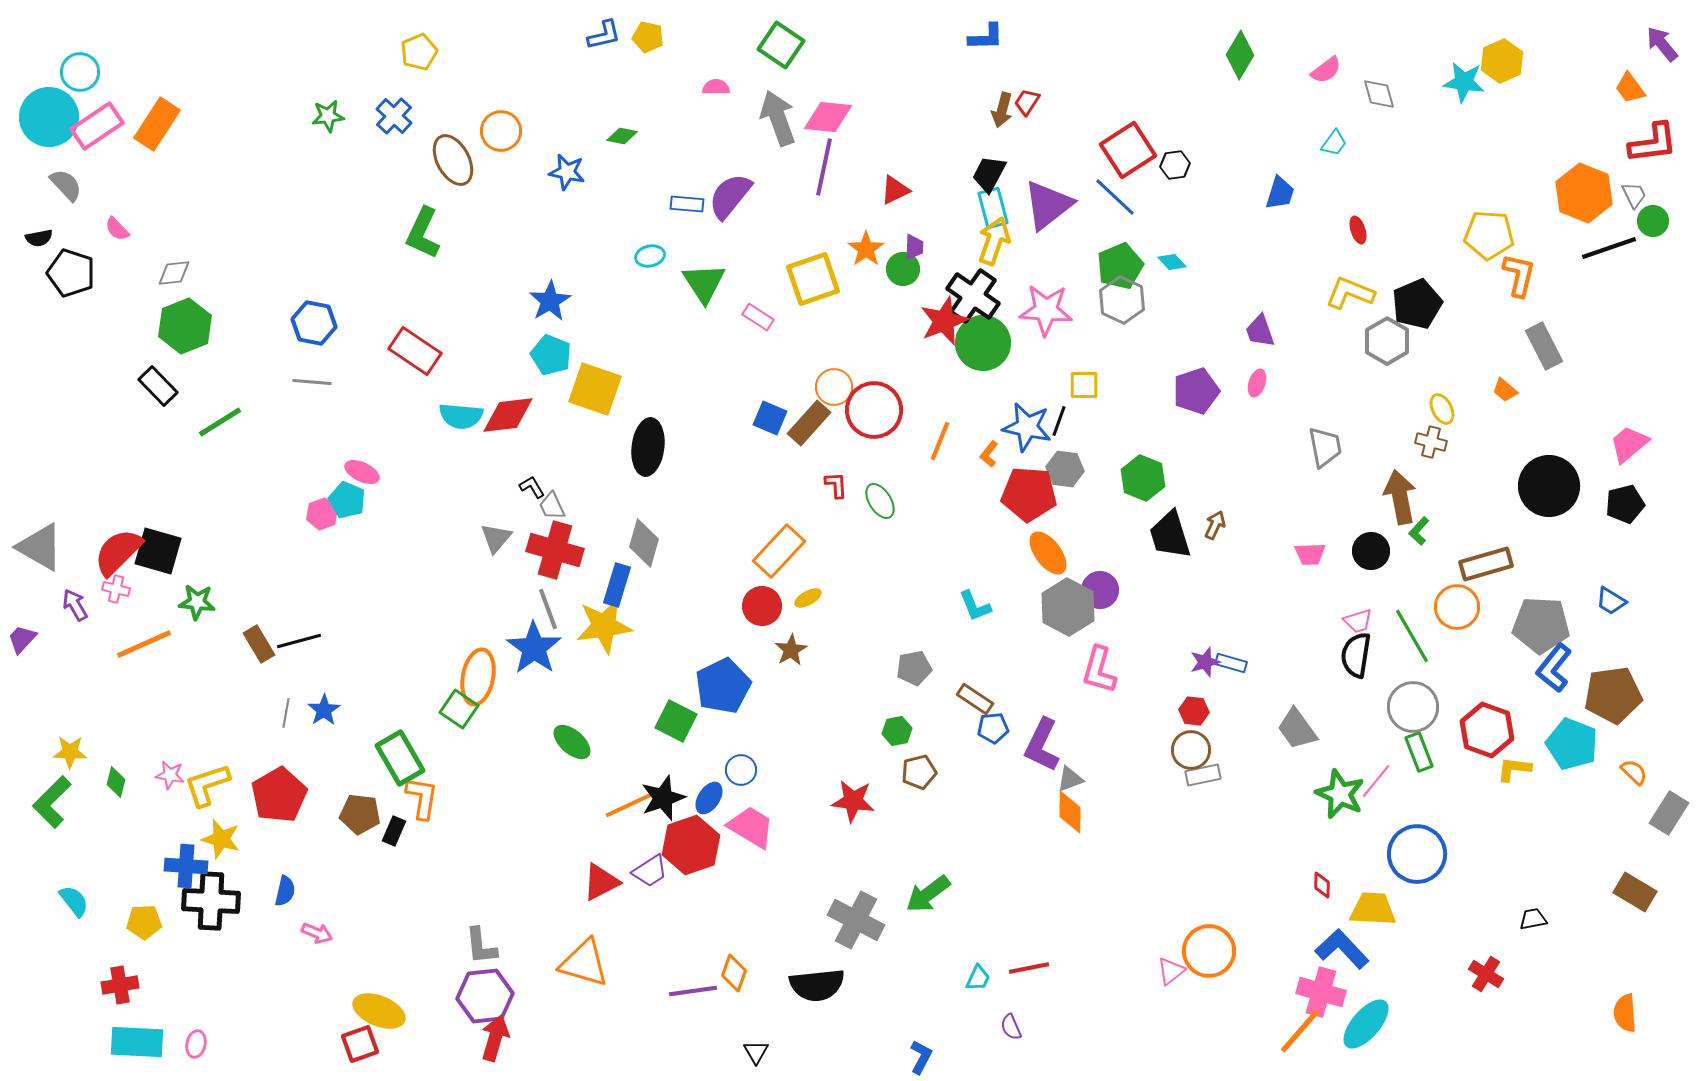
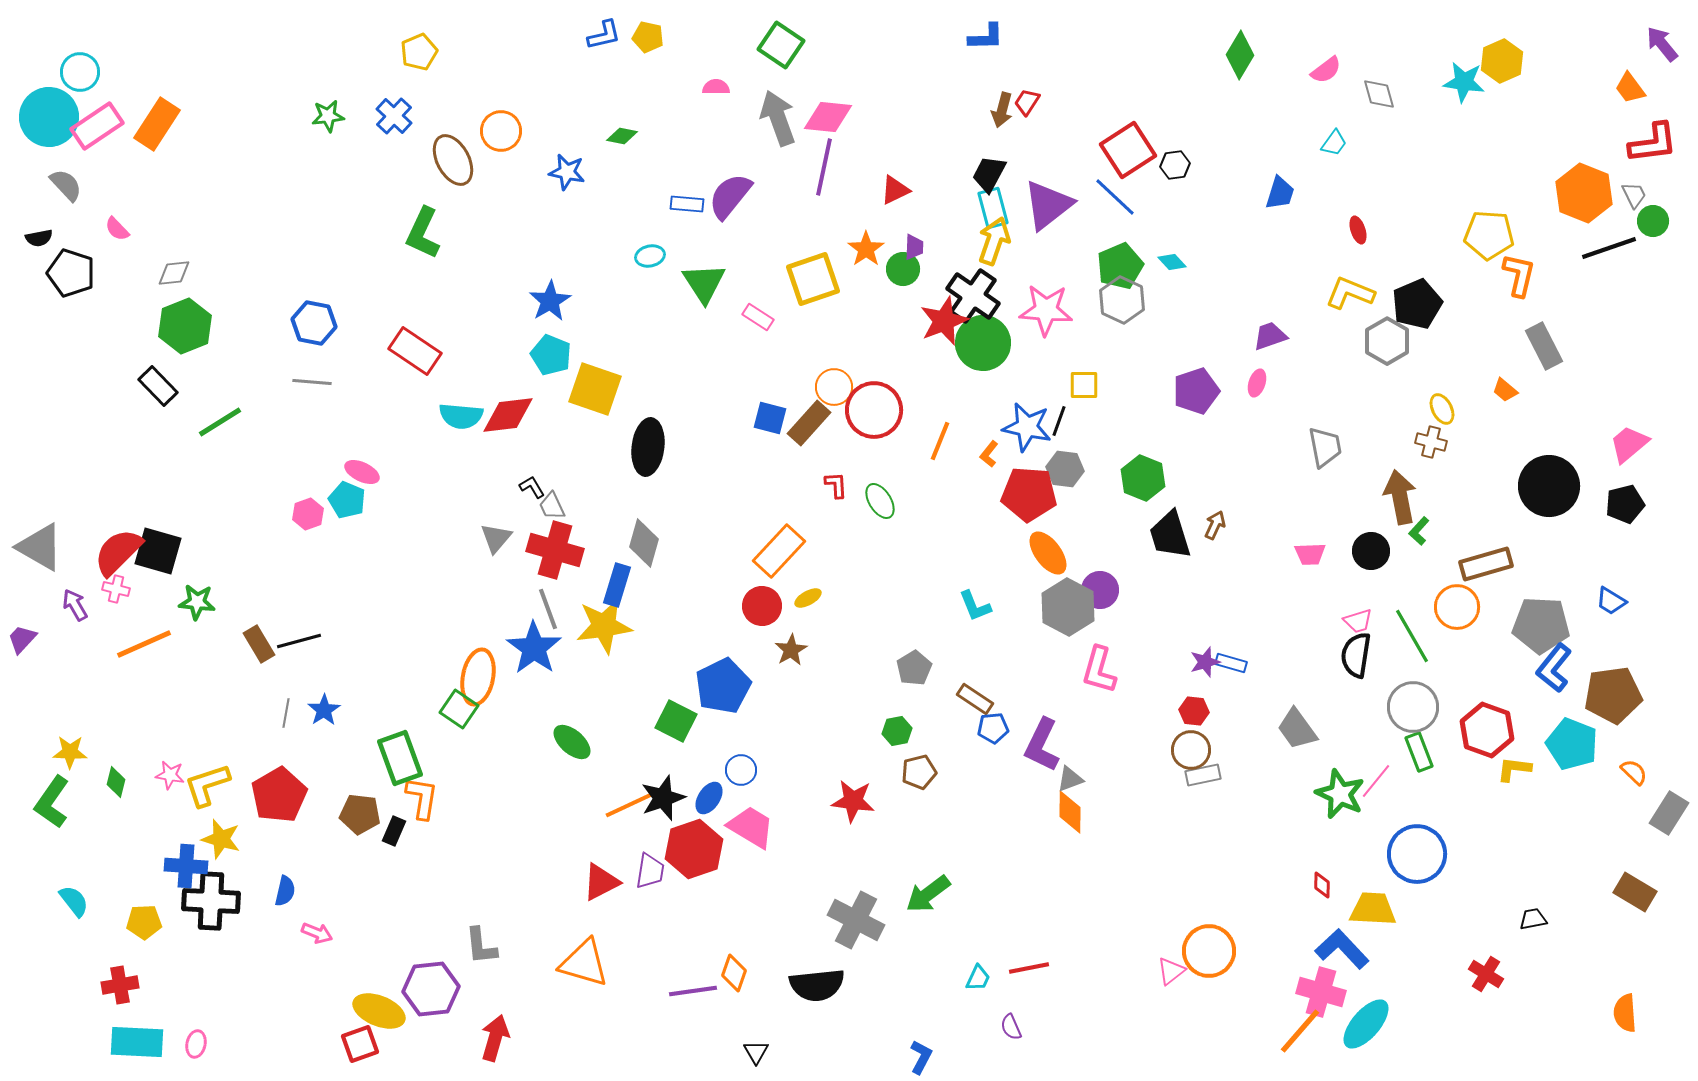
purple trapezoid at (1260, 331): moved 10 px right, 5 px down; rotated 90 degrees clockwise
blue square at (770, 418): rotated 8 degrees counterclockwise
pink hexagon at (322, 514): moved 14 px left
gray pentagon at (914, 668): rotated 20 degrees counterclockwise
green rectangle at (400, 758): rotated 10 degrees clockwise
green L-shape at (52, 802): rotated 10 degrees counterclockwise
red hexagon at (691, 845): moved 3 px right, 4 px down
purple trapezoid at (650, 871): rotated 48 degrees counterclockwise
purple hexagon at (485, 996): moved 54 px left, 7 px up
